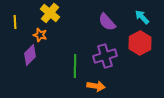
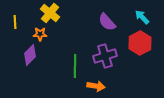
orange star: moved 1 px up; rotated 16 degrees counterclockwise
